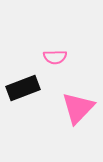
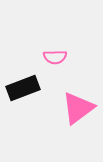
pink triangle: rotated 9 degrees clockwise
